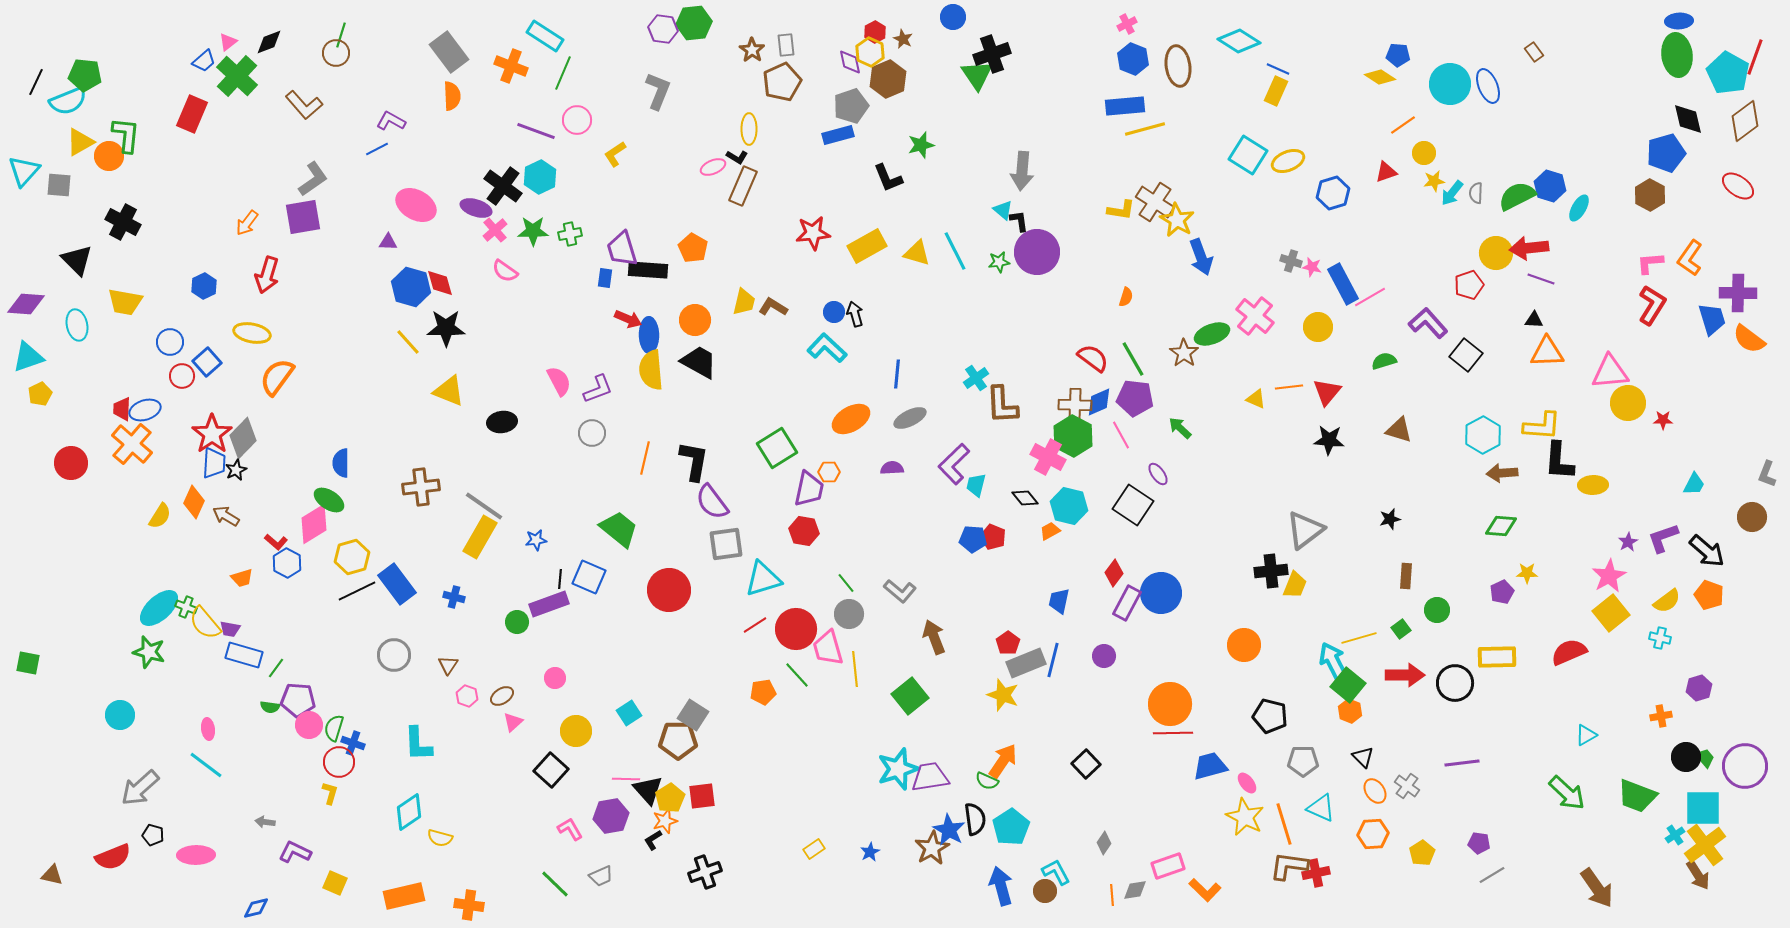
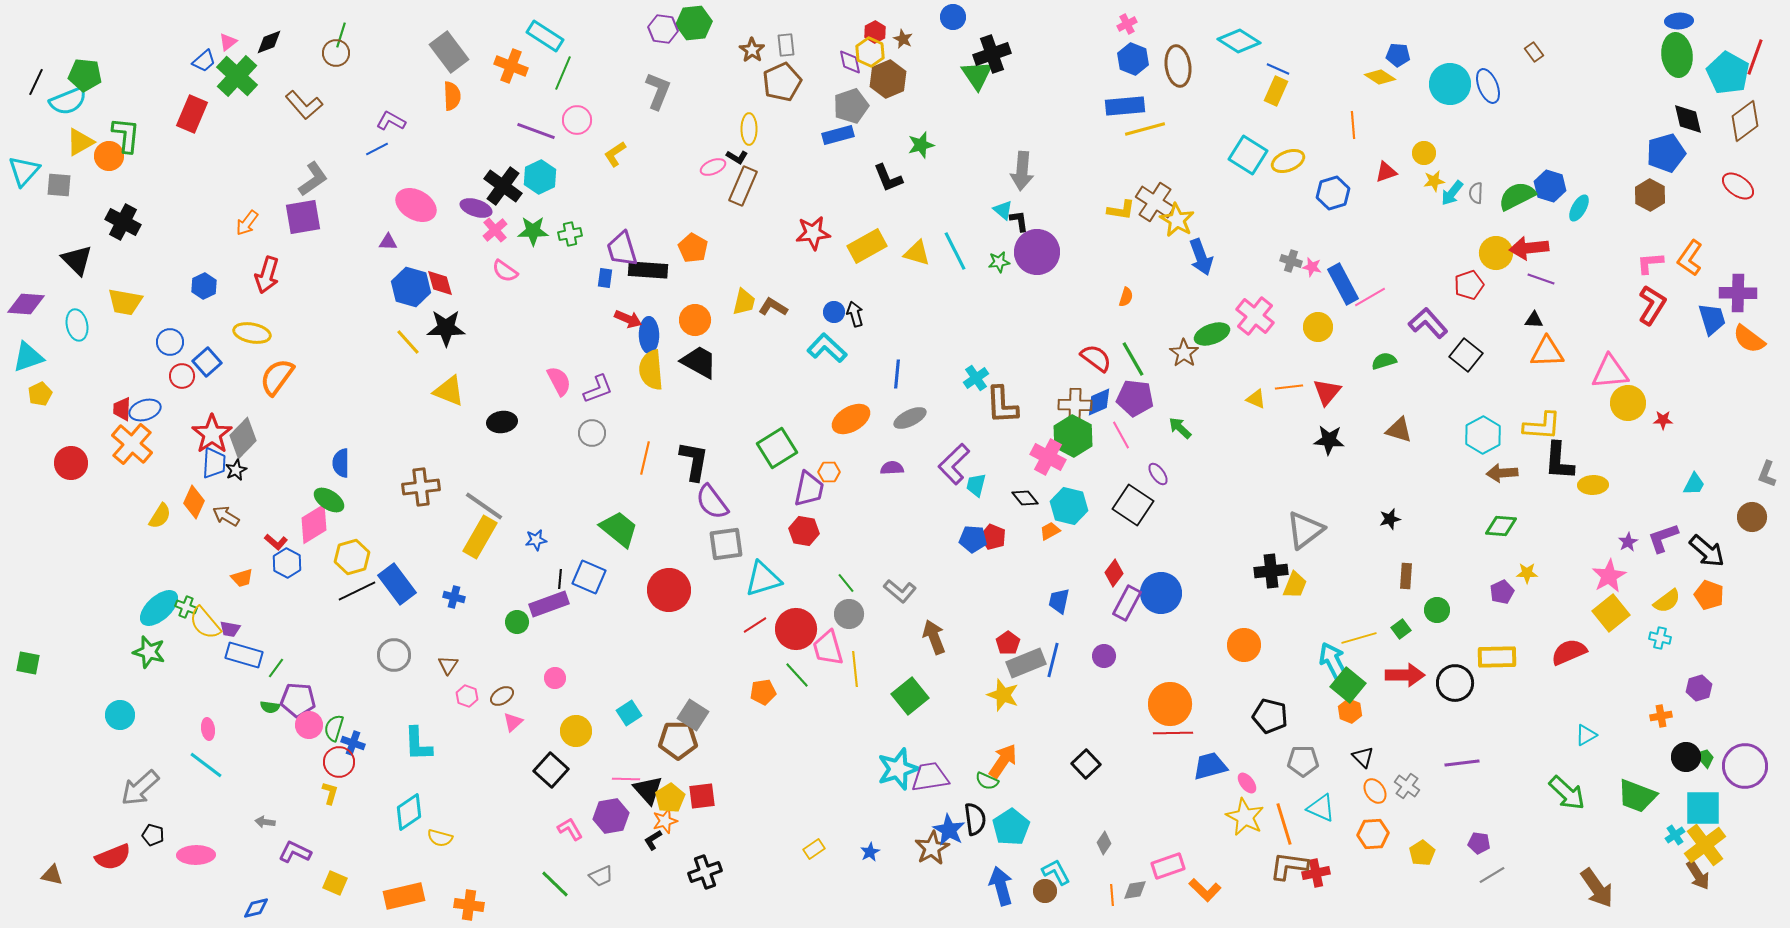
orange line at (1403, 125): moved 50 px left; rotated 60 degrees counterclockwise
red semicircle at (1093, 358): moved 3 px right
